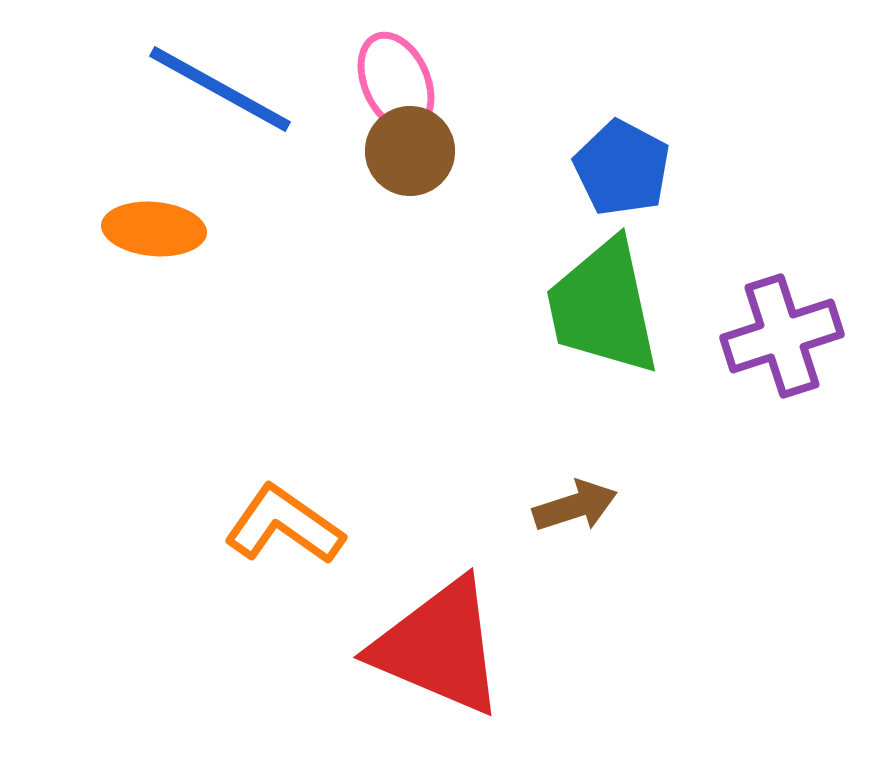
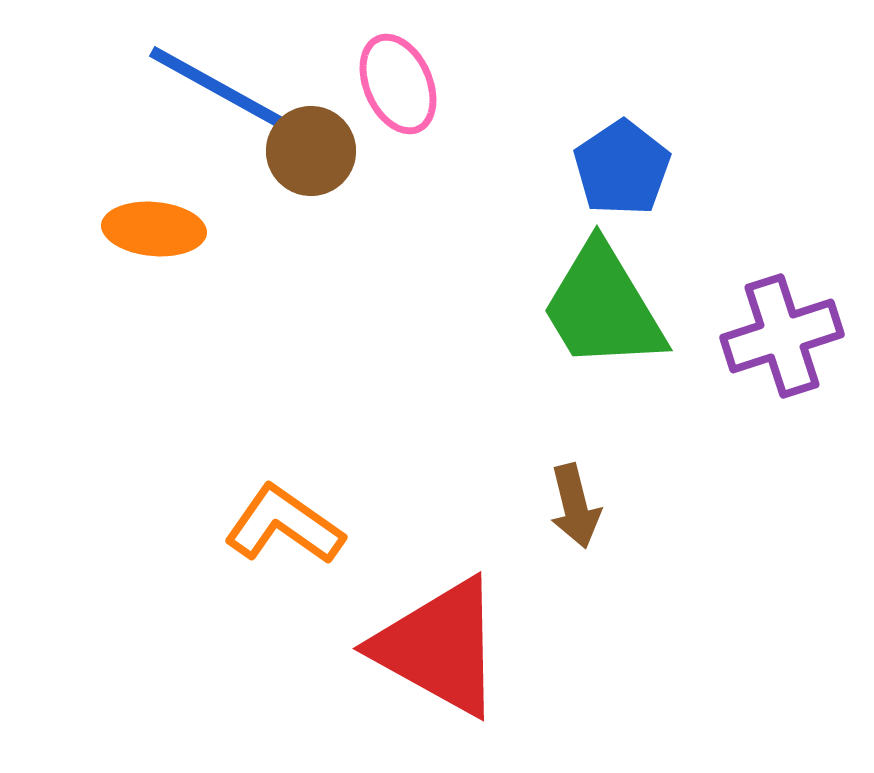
pink ellipse: moved 2 px right, 2 px down
brown circle: moved 99 px left
blue pentagon: rotated 10 degrees clockwise
green trapezoid: rotated 19 degrees counterclockwise
brown arrow: rotated 94 degrees clockwise
red triangle: rotated 6 degrees clockwise
